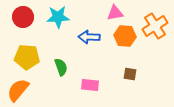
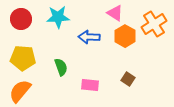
pink triangle: rotated 42 degrees clockwise
red circle: moved 2 px left, 2 px down
orange cross: moved 1 px left, 2 px up
orange hexagon: rotated 25 degrees clockwise
yellow pentagon: moved 4 px left, 1 px down
brown square: moved 2 px left, 5 px down; rotated 24 degrees clockwise
orange semicircle: moved 2 px right, 1 px down
